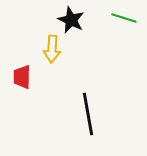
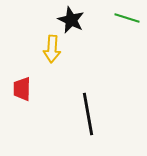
green line: moved 3 px right
red trapezoid: moved 12 px down
